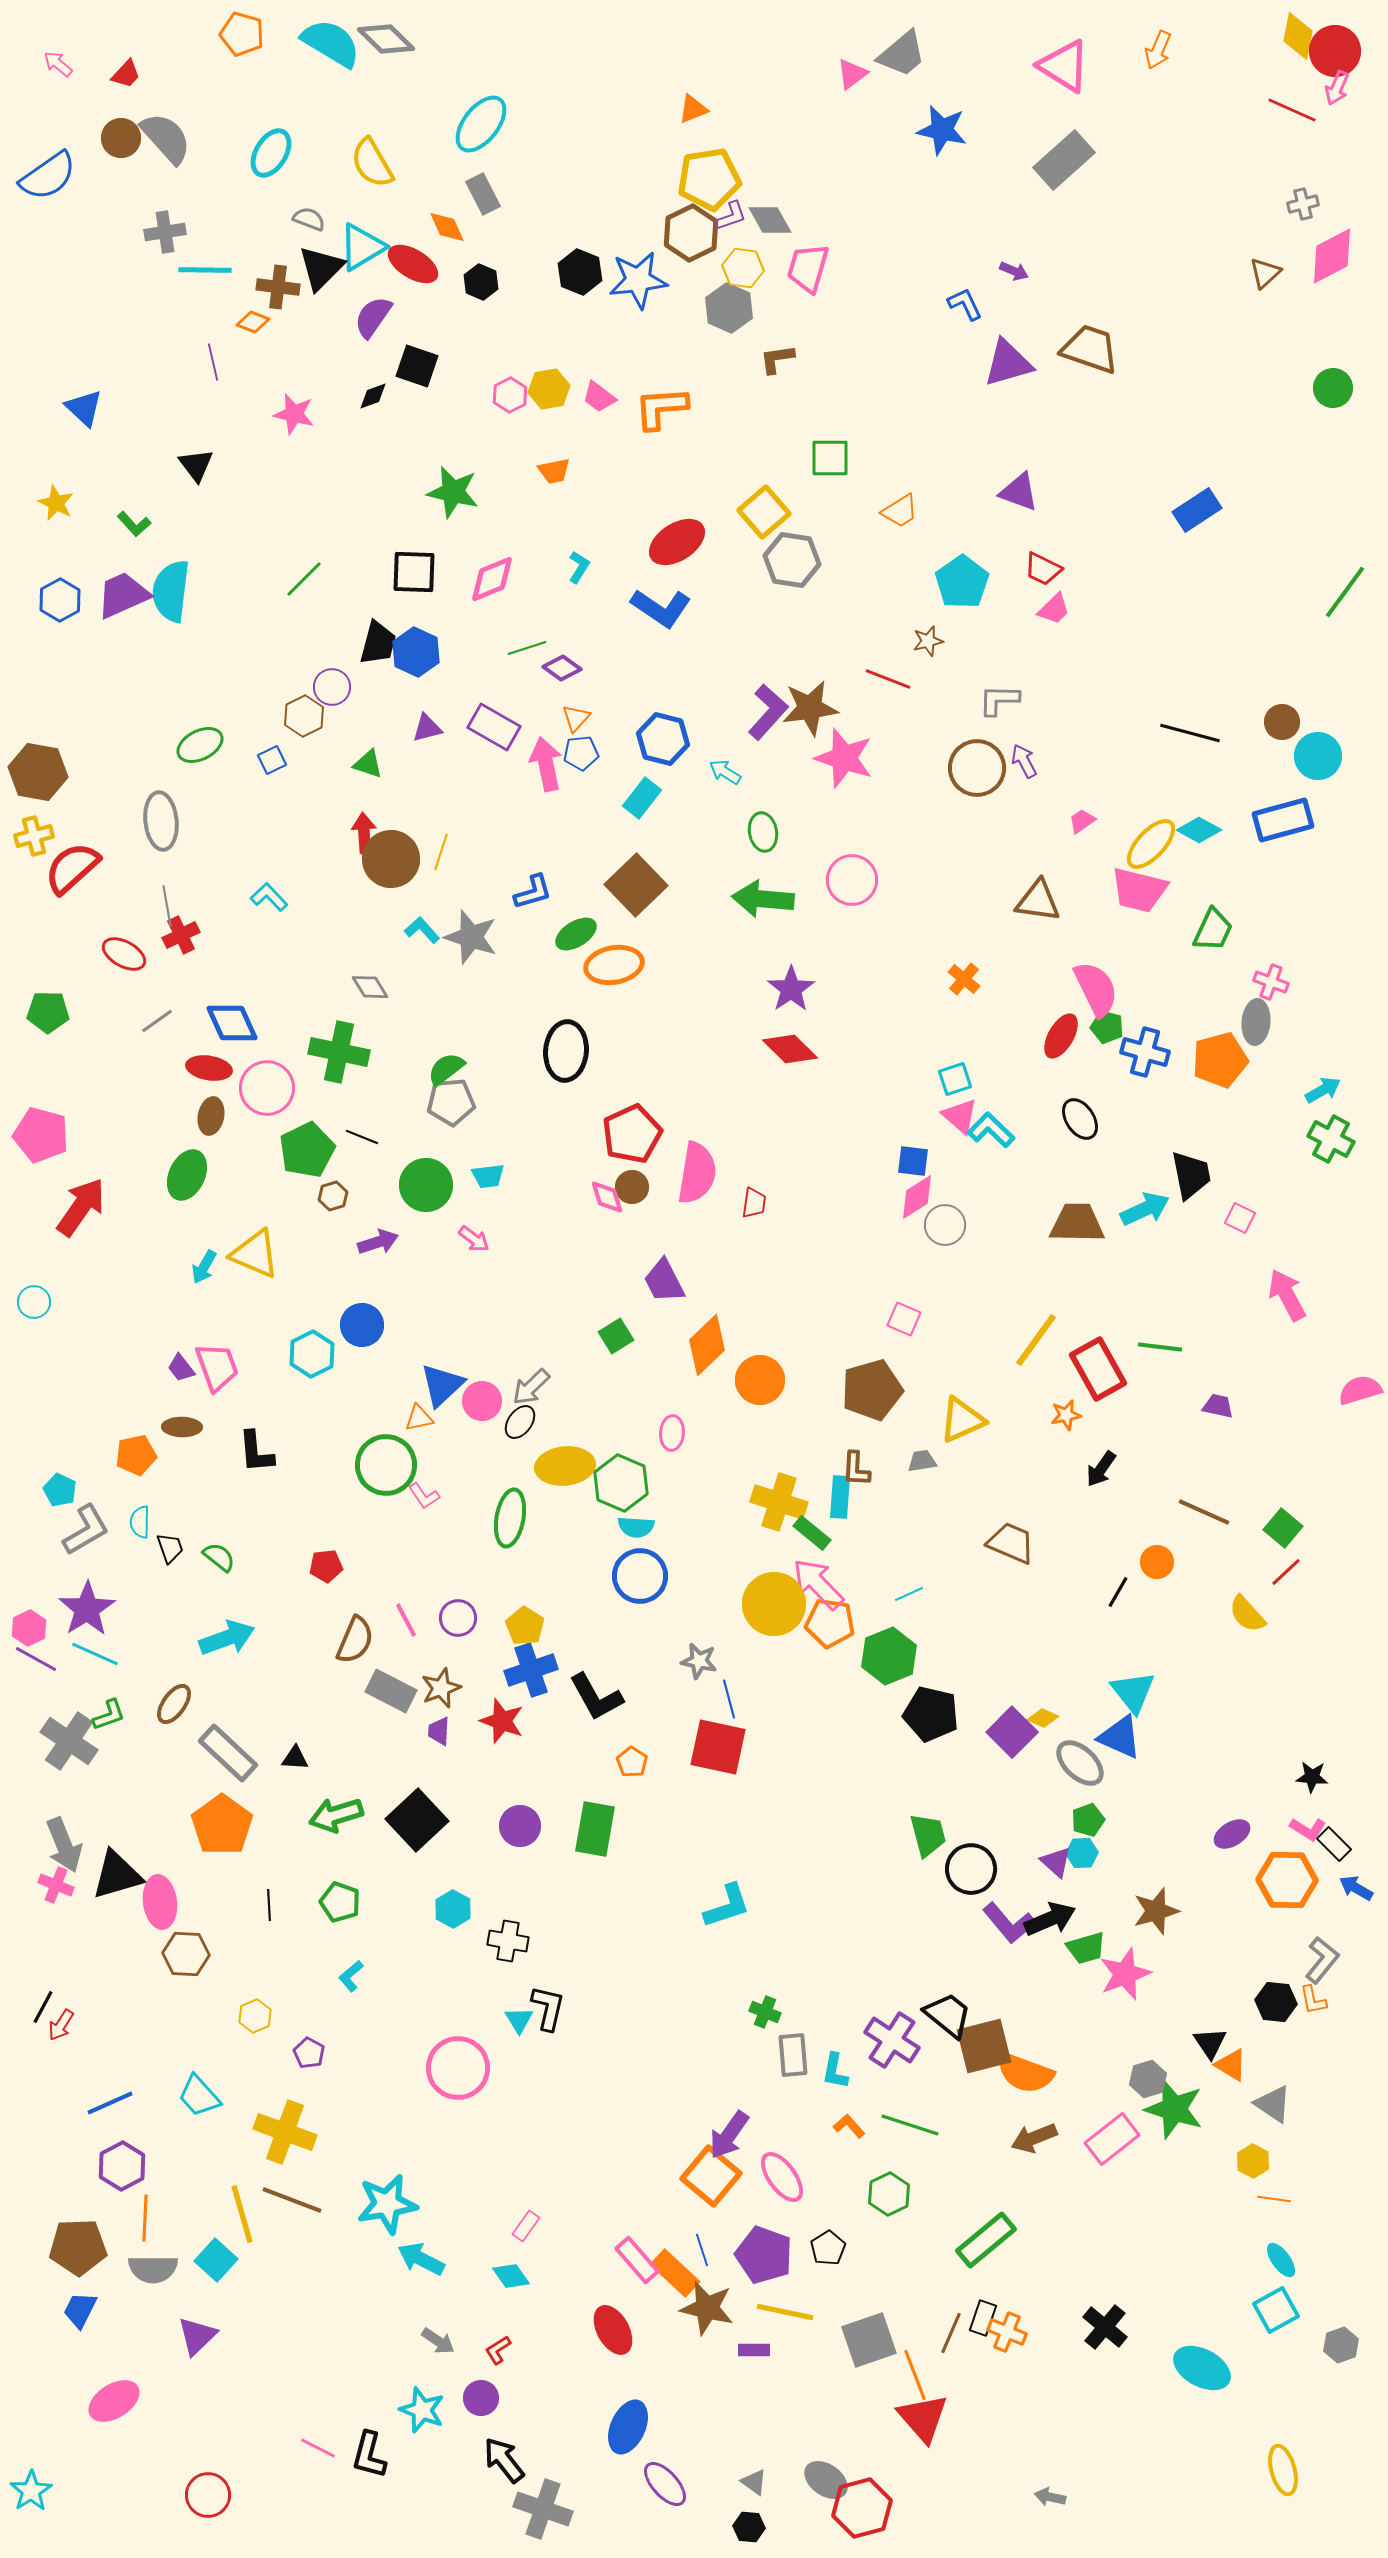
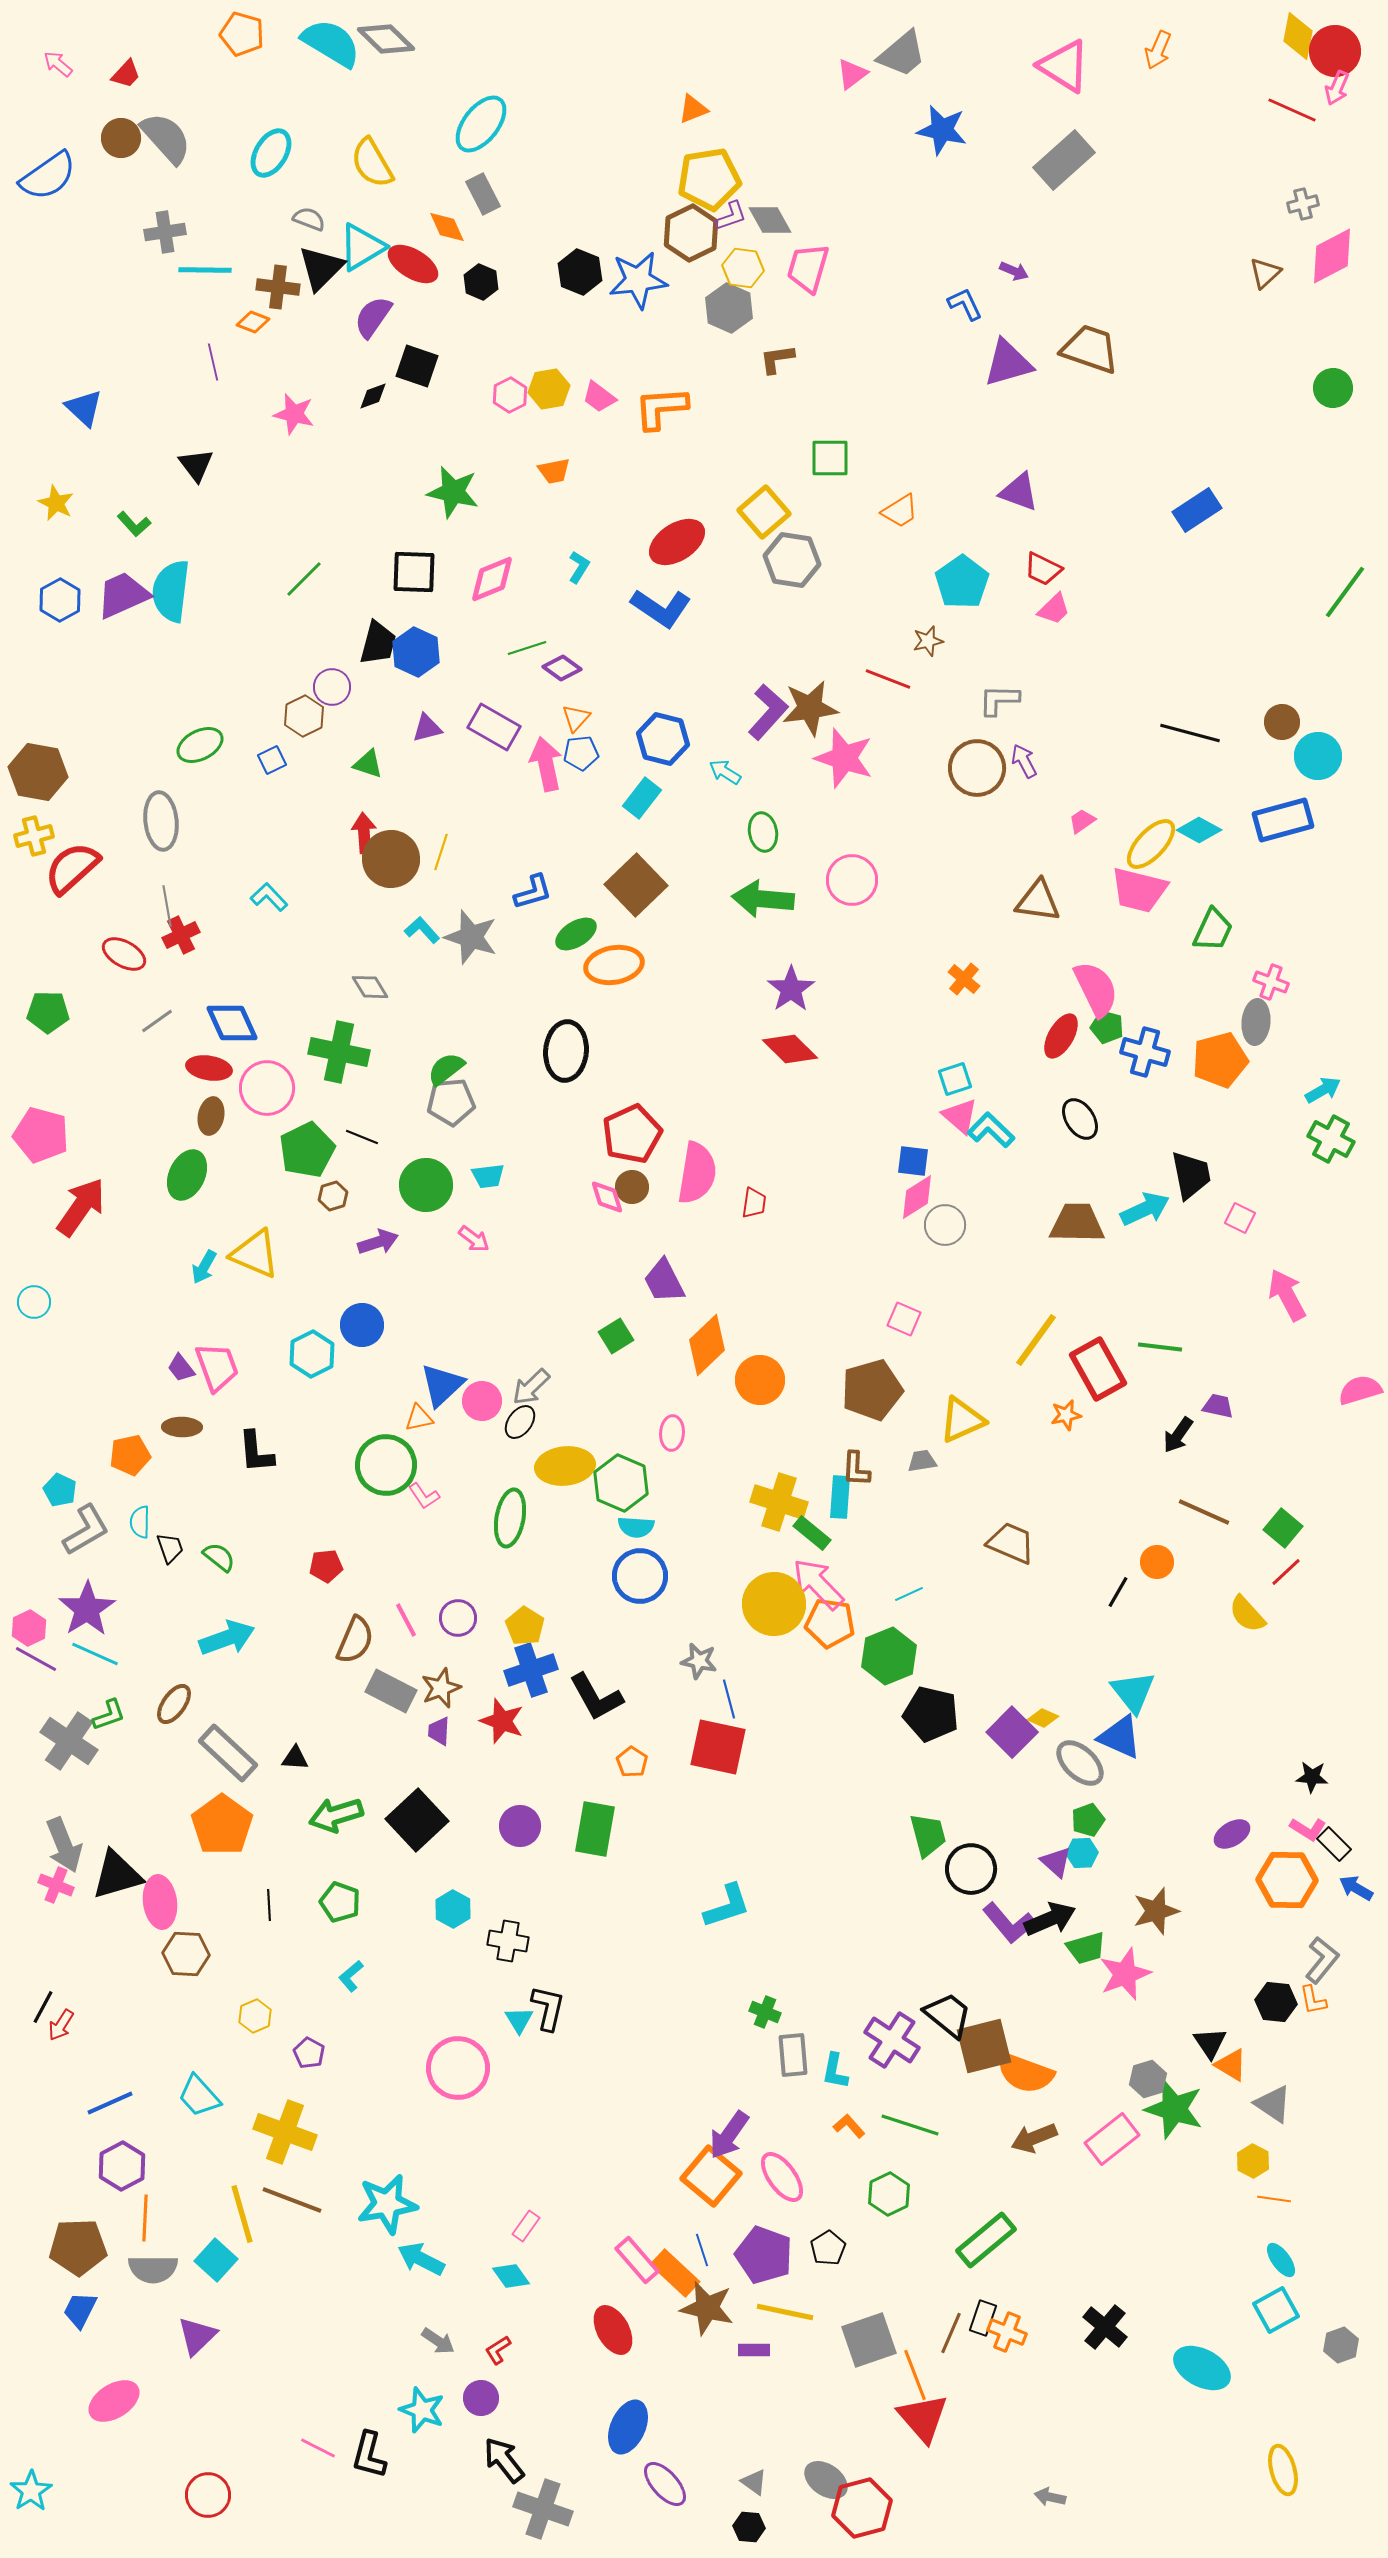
orange pentagon at (136, 1455): moved 6 px left
black arrow at (1101, 1469): moved 77 px right, 34 px up
